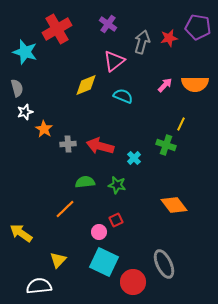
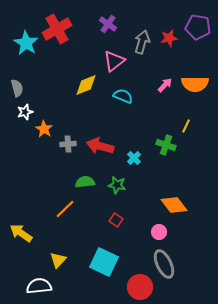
cyan star: moved 1 px right, 9 px up; rotated 15 degrees clockwise
yellow line: moved 5 px right, 2 px down
red square: rotated 32 degrees counterclockwise
pink circle: moved 60 px right
red circle: moved 7 px right, 5 px down
